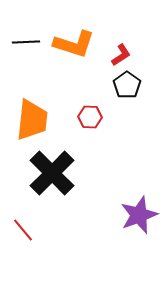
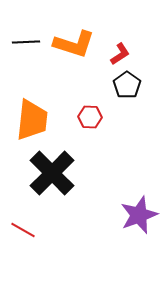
red L-shape: moved 1 px left, 1 px up
red line: rotated 20 degrees counterclockwise
